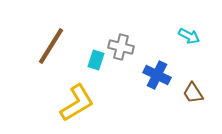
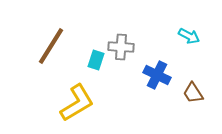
gray cross: rotated 10 degrees counterclockwise
